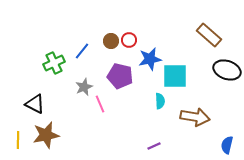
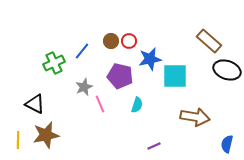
brown rectangle: moved 6 px down
red circle: moved 1 px down
cyan semicircle: moved 23 px left, 4 px down; rotated 21 degrees clockwise
blue semicircle: moved 1 px up
